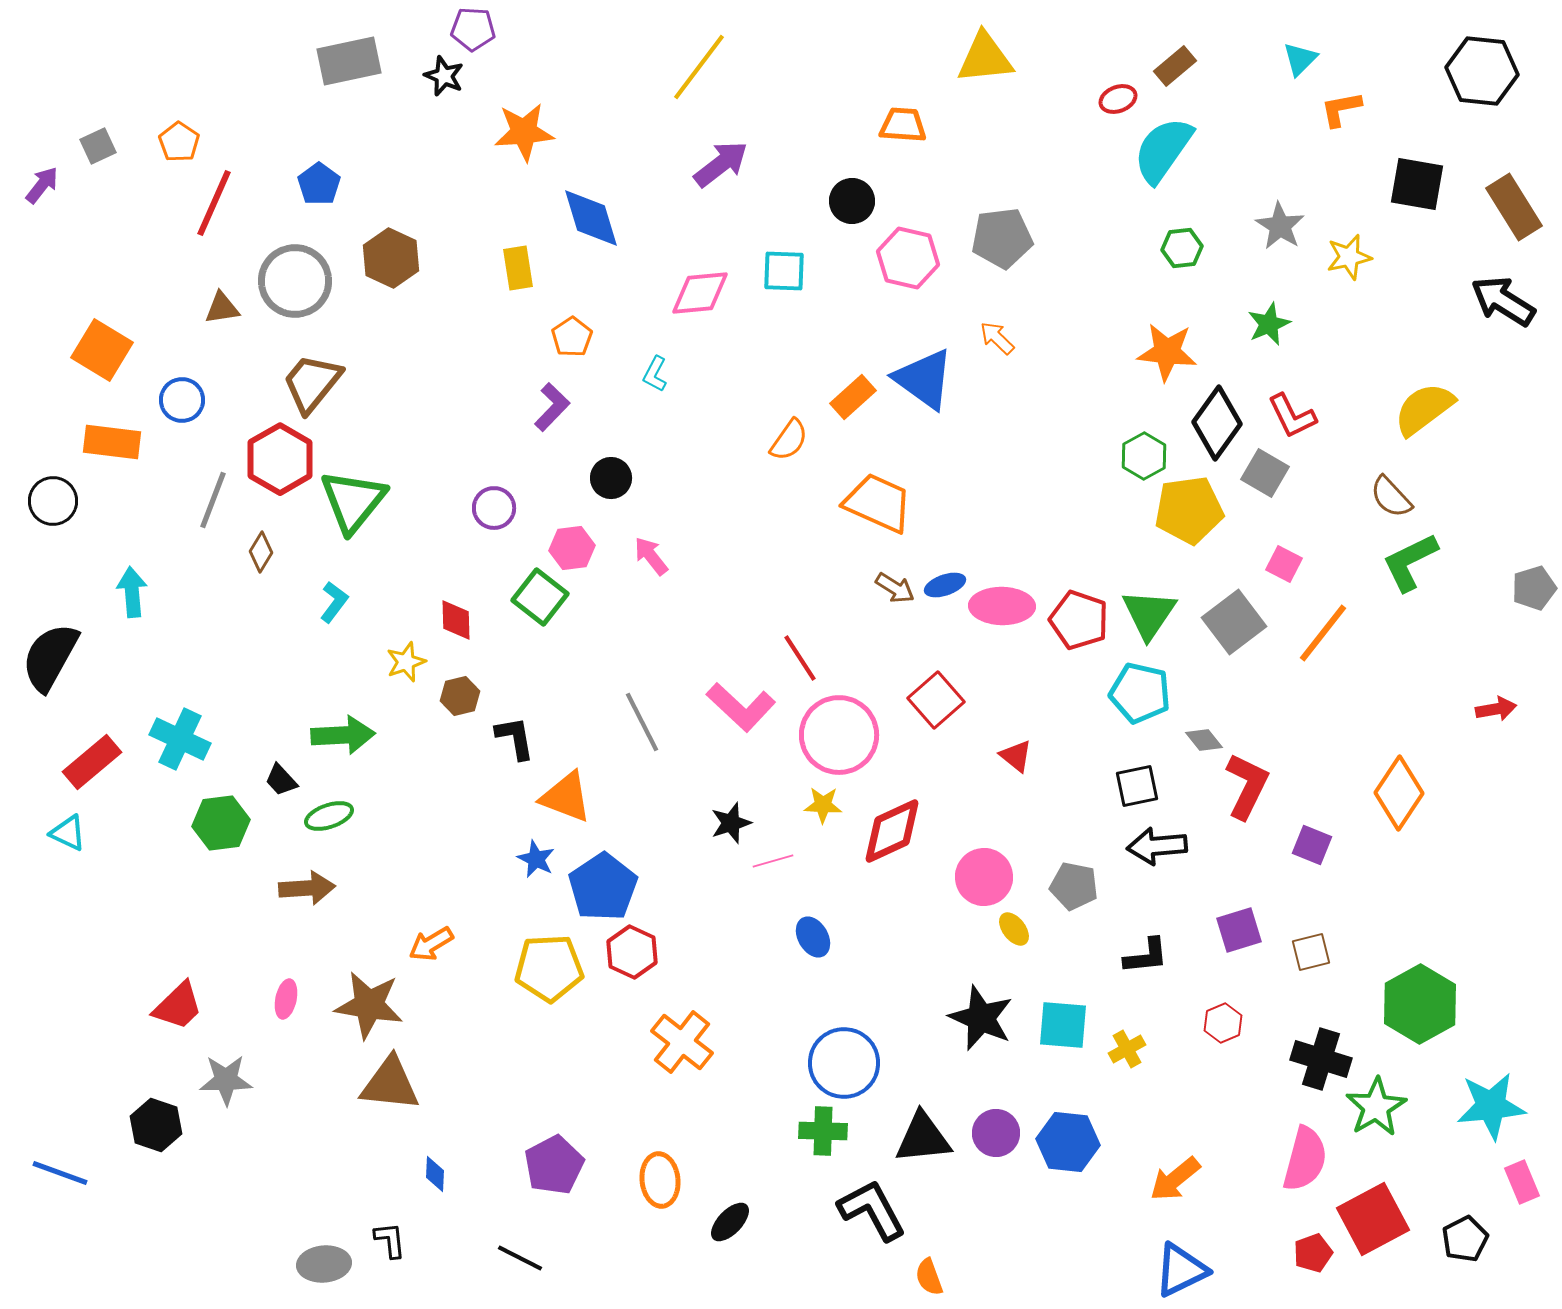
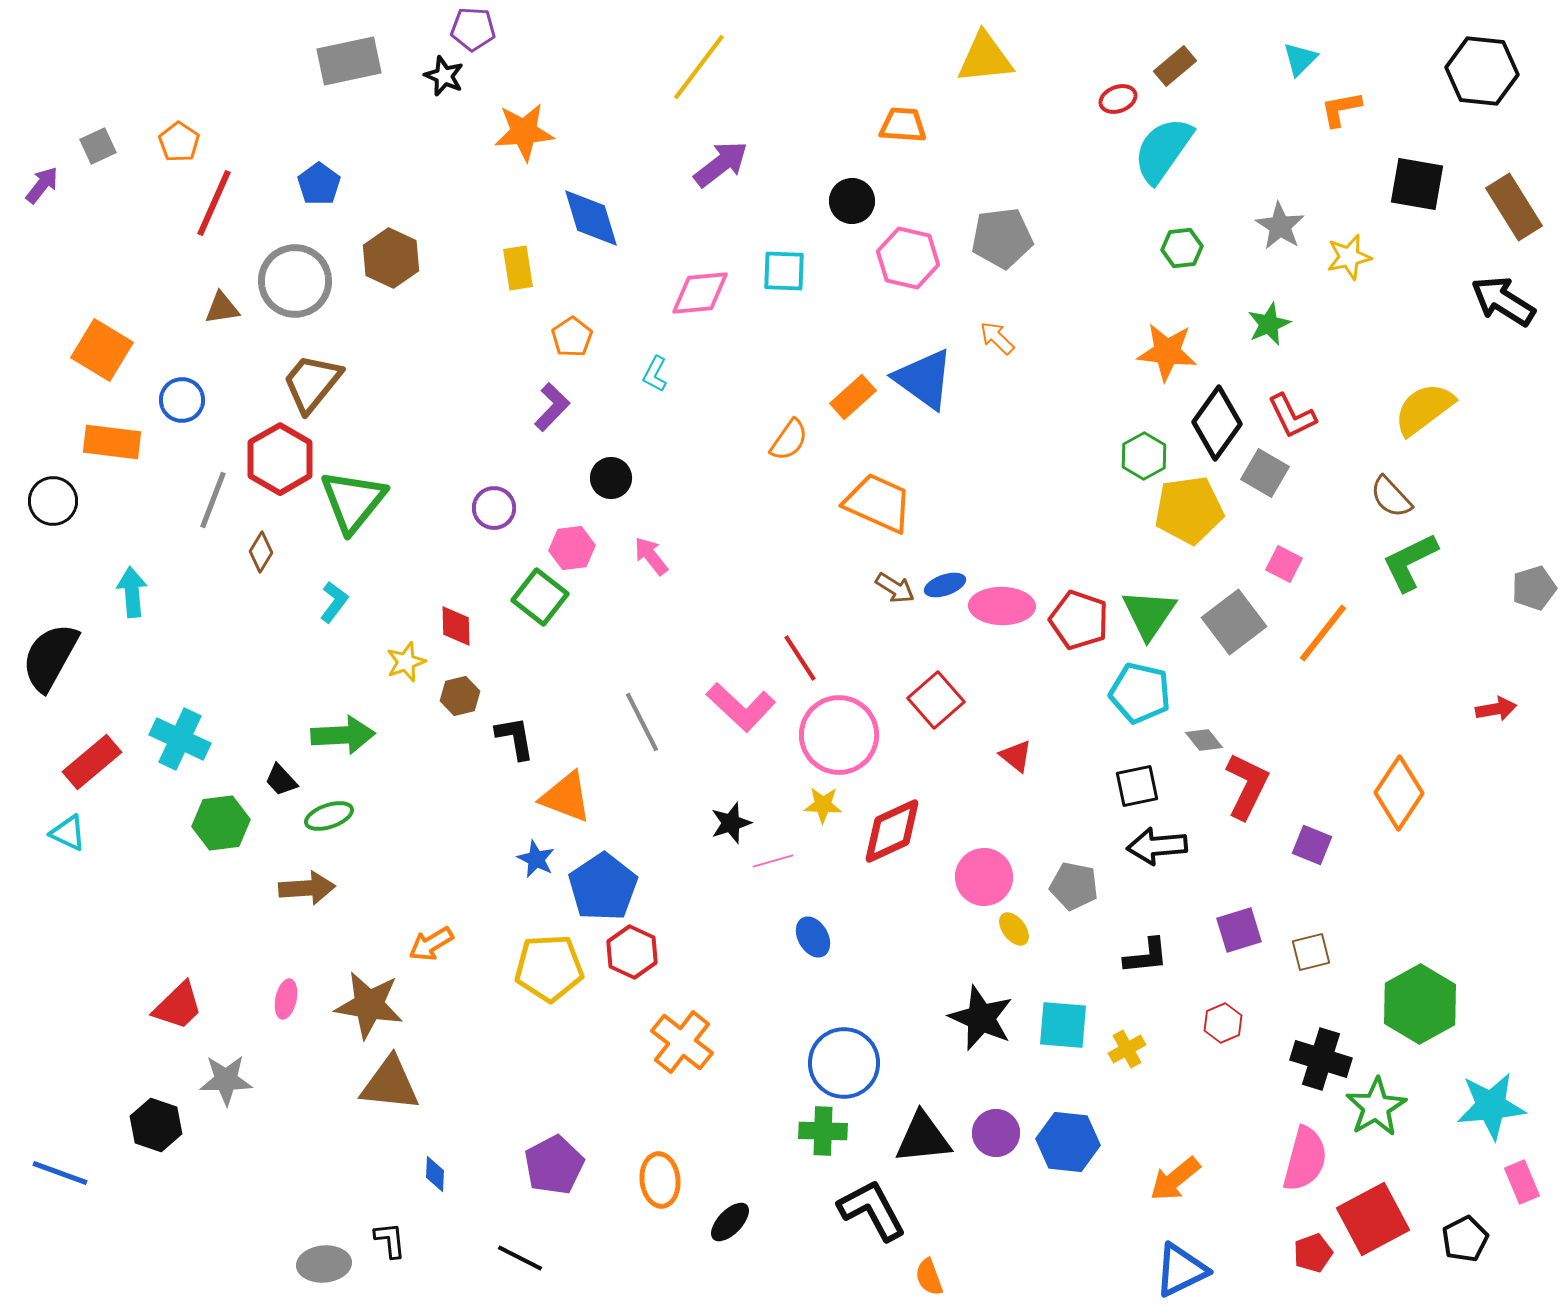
red diamond at (456, 620): moved 6 px down
